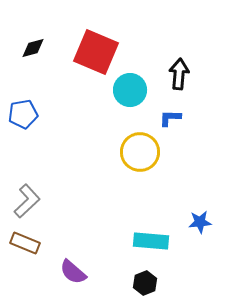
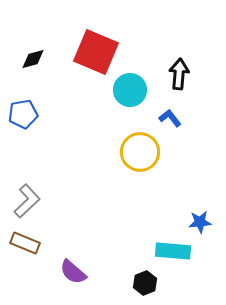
black diamond: moved 11 px down
blue L-shape: rotated 50 degrees clockwise
cyan rectangle: moved 22 px right, 10 px down
